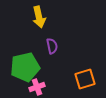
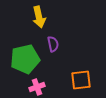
purple semicircle: moved 1 px right, 2 px up
green pentagon: moved 8 px up
orange square: moved 4 px left, 1 px down; rotated 10 degrees clockwise
